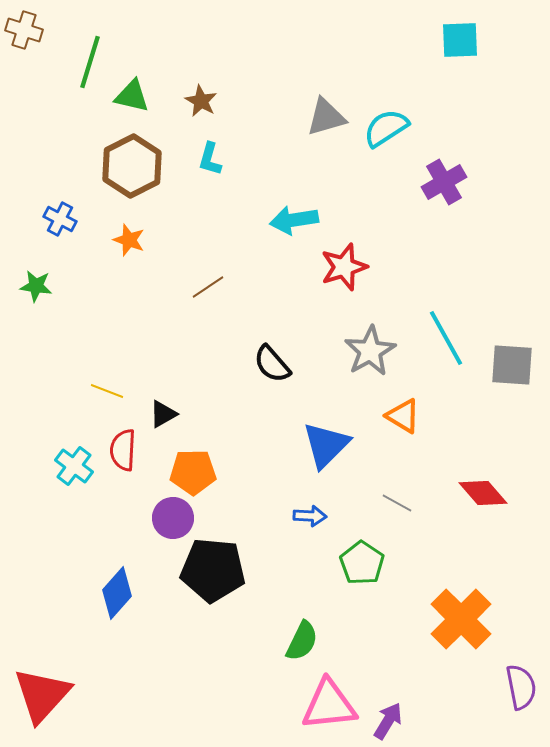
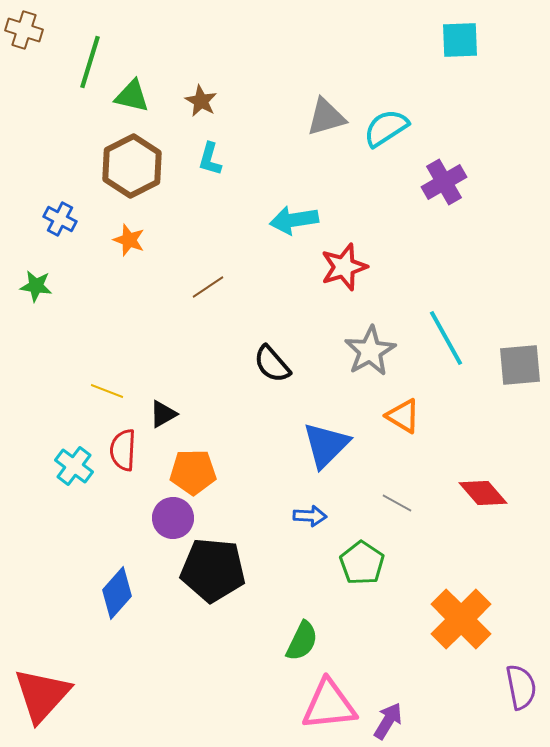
gray square: moved 8 px right; rotated 9 degrees counterclockwise
